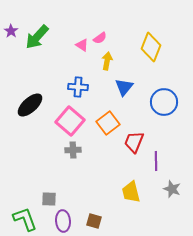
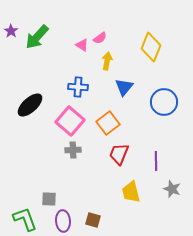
red trapezoid: moved 15 px left, 12 px down
brown square: moved 1 px left, 1 px up
